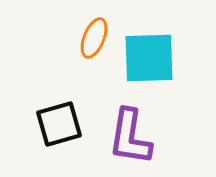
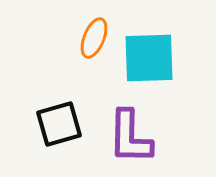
purple L-shape: rotated 8 degrees counterclockwise
